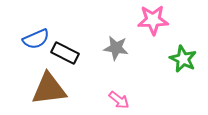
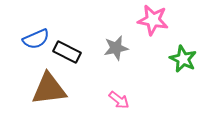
pink star: rotated 12 degrees clockwise
gray star: rotated 20 degrees counterclockwise
black rectangle: moved 2 px right, 1 px up
